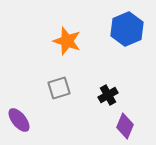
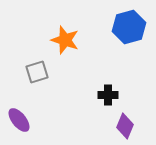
blue hexagon: moved 2 px right, 2 px up; rotated 8 degrees clockwise
orange star: moved 2 px left, 1 px up
gray square: moved 22 px left, 16 px up
black cross: rotated 30 degrees clockwise
